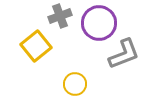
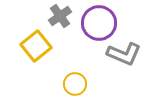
gray cross: rotated 15 degrees counterclockwise
gray L-shape: rotated 44 degrees clockwise
